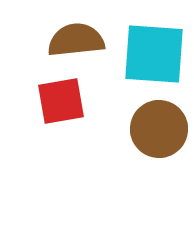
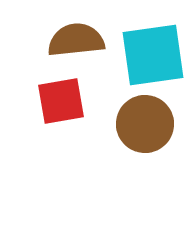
cyan square: moved 1 px left, 1 px down; rotated 12 degrees counterclockwise
brown circle: moved 14 px left, 5 px up
